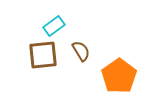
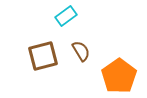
cyan rectangle: moved 12 px right, 10 px up
brown square: moved 1 px down; rotated 8 degrees counterclockwise
